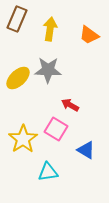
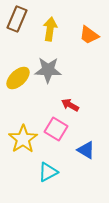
cyan triangle: rotated 20 degrees counterclockwise
